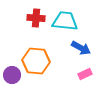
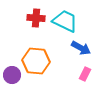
cyan trapezoid: rotated 20 degrees clockwise
pink rectangle: rotated 40 degrees counterclockwise
